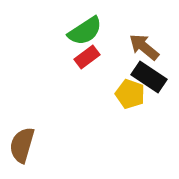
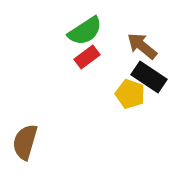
brown arrow: moved 2 px left, 1 px up
brown semicircle: moved 3 px right, 3 px up
